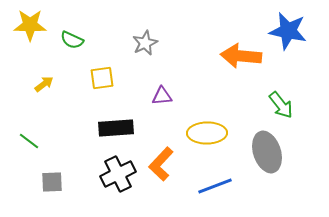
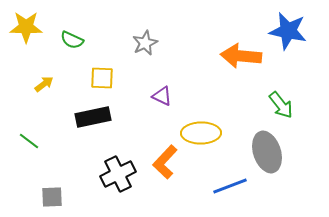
yellow star: moved 4 px left, 2 px down
yellow square: rotated 10 degrees clockwise
purple triangle: rotated 30 degrees clockwise
black rectangle: moved 23 px left, 11 px up; rotated 8 degrees counterclockwise
yellow ellipse: moved 6 px left
orange L-shape: moved 4 px right, 2 px up
gray square: moved 15 px down
blue line: moved 15 px right
